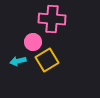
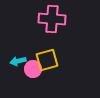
pink circle: moved 27 px down
yellow square: rotated 15 degrees clockwise
